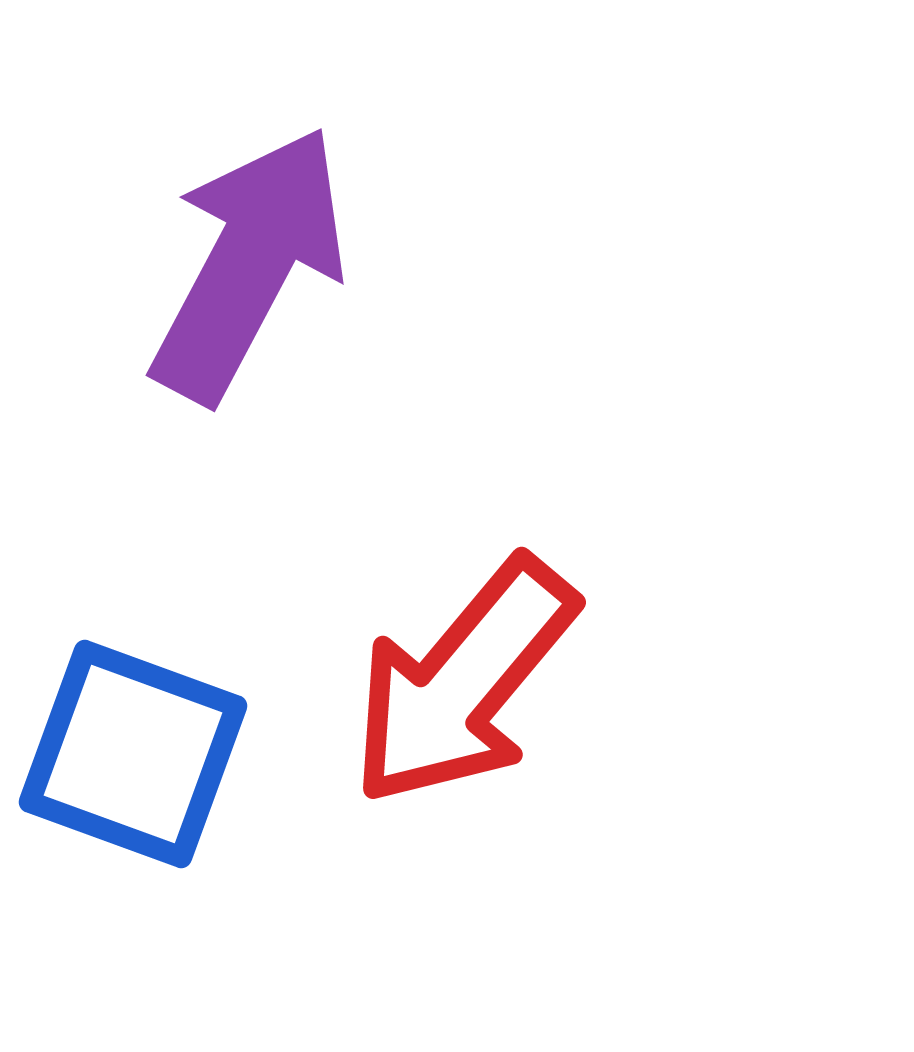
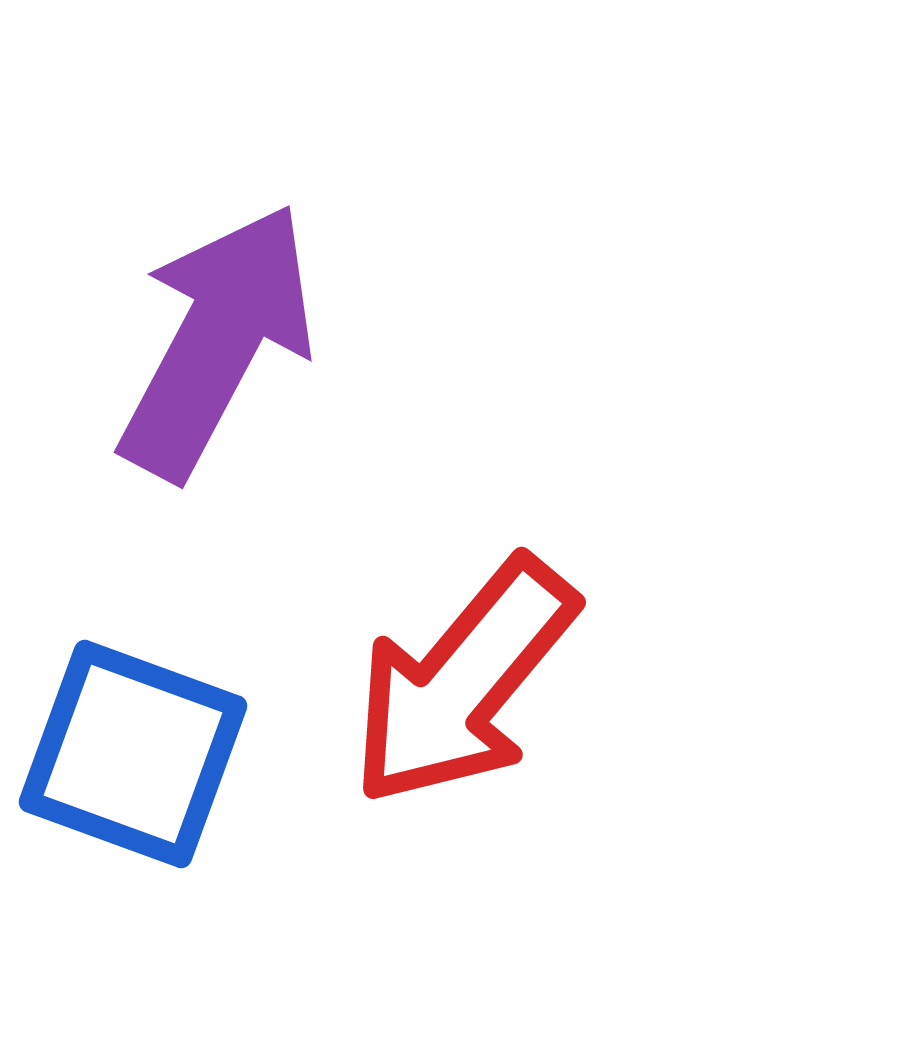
purple arrow: moved 32 px left, 77 px down
